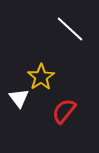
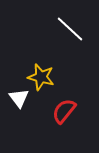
yellow star: rotated 24 degrees counterclockwise
